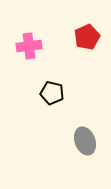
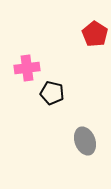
red pentagon: moved 8 px right, 3 px up; rotated 15 degrees counterclockwise
pink cross: moved 2 px left, 22 px down
